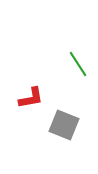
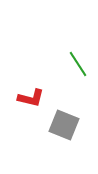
red L-shape: rotated 24 degrees clockwise
